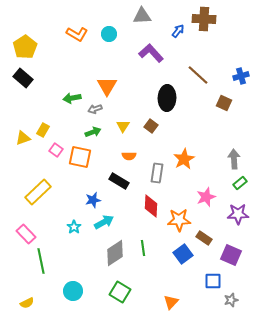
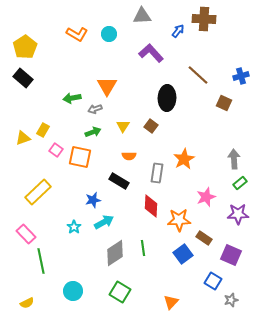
blue square at (213, 281): rotated 30 degrees clockwise
